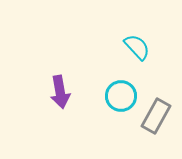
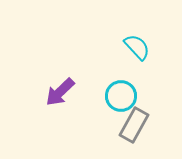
purple arrow: rotated 56 degrees clockwise
gray rectangle: moved 22 px left, 9 px down
